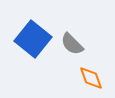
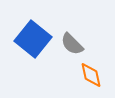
orange diamond: moved 3 px up; rotated 8 degrees clockwise
